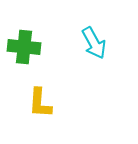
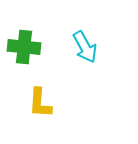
cyan arrow: moved 9 px left, 4 px down
